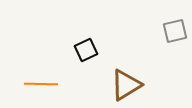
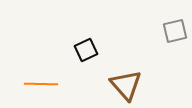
brown triangle: rotated 40 degrees counterclockwise
